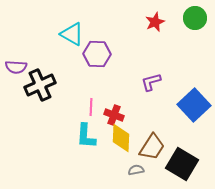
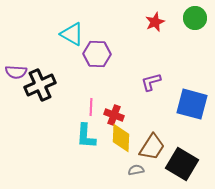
purple semicircle: moved 5 px down
blue square: moved 2 px left, 1 px up; rotated 32 degrees counterclockwise
